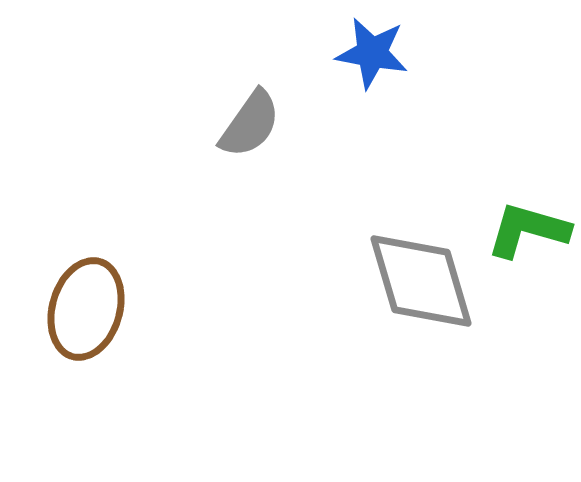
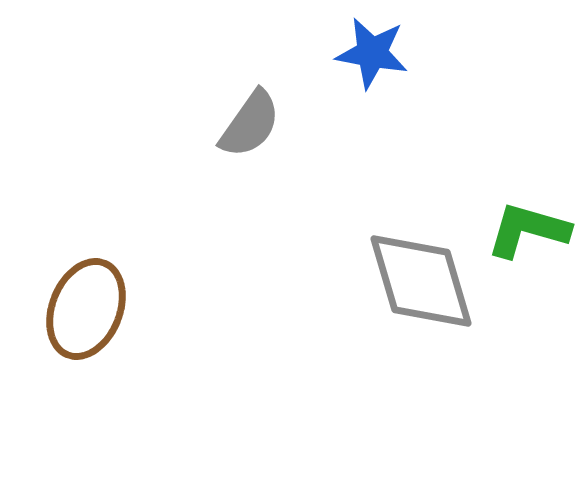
brown ellipse: rotated 6 degrees clockwise
